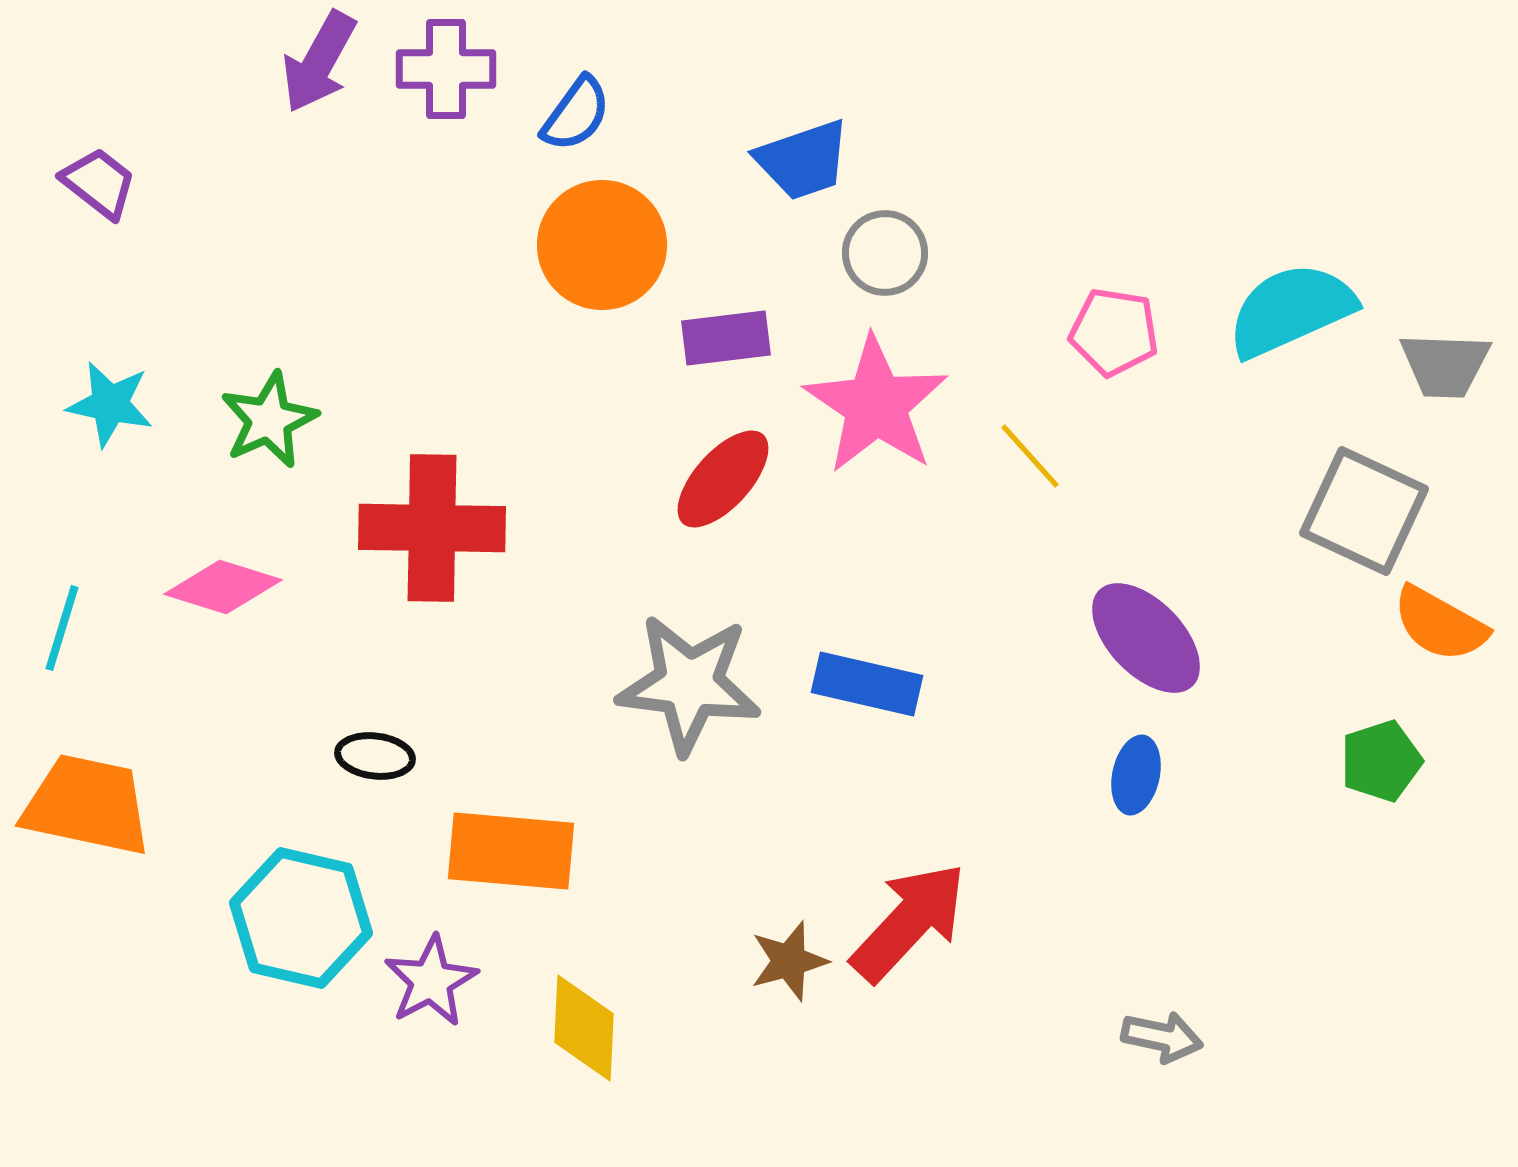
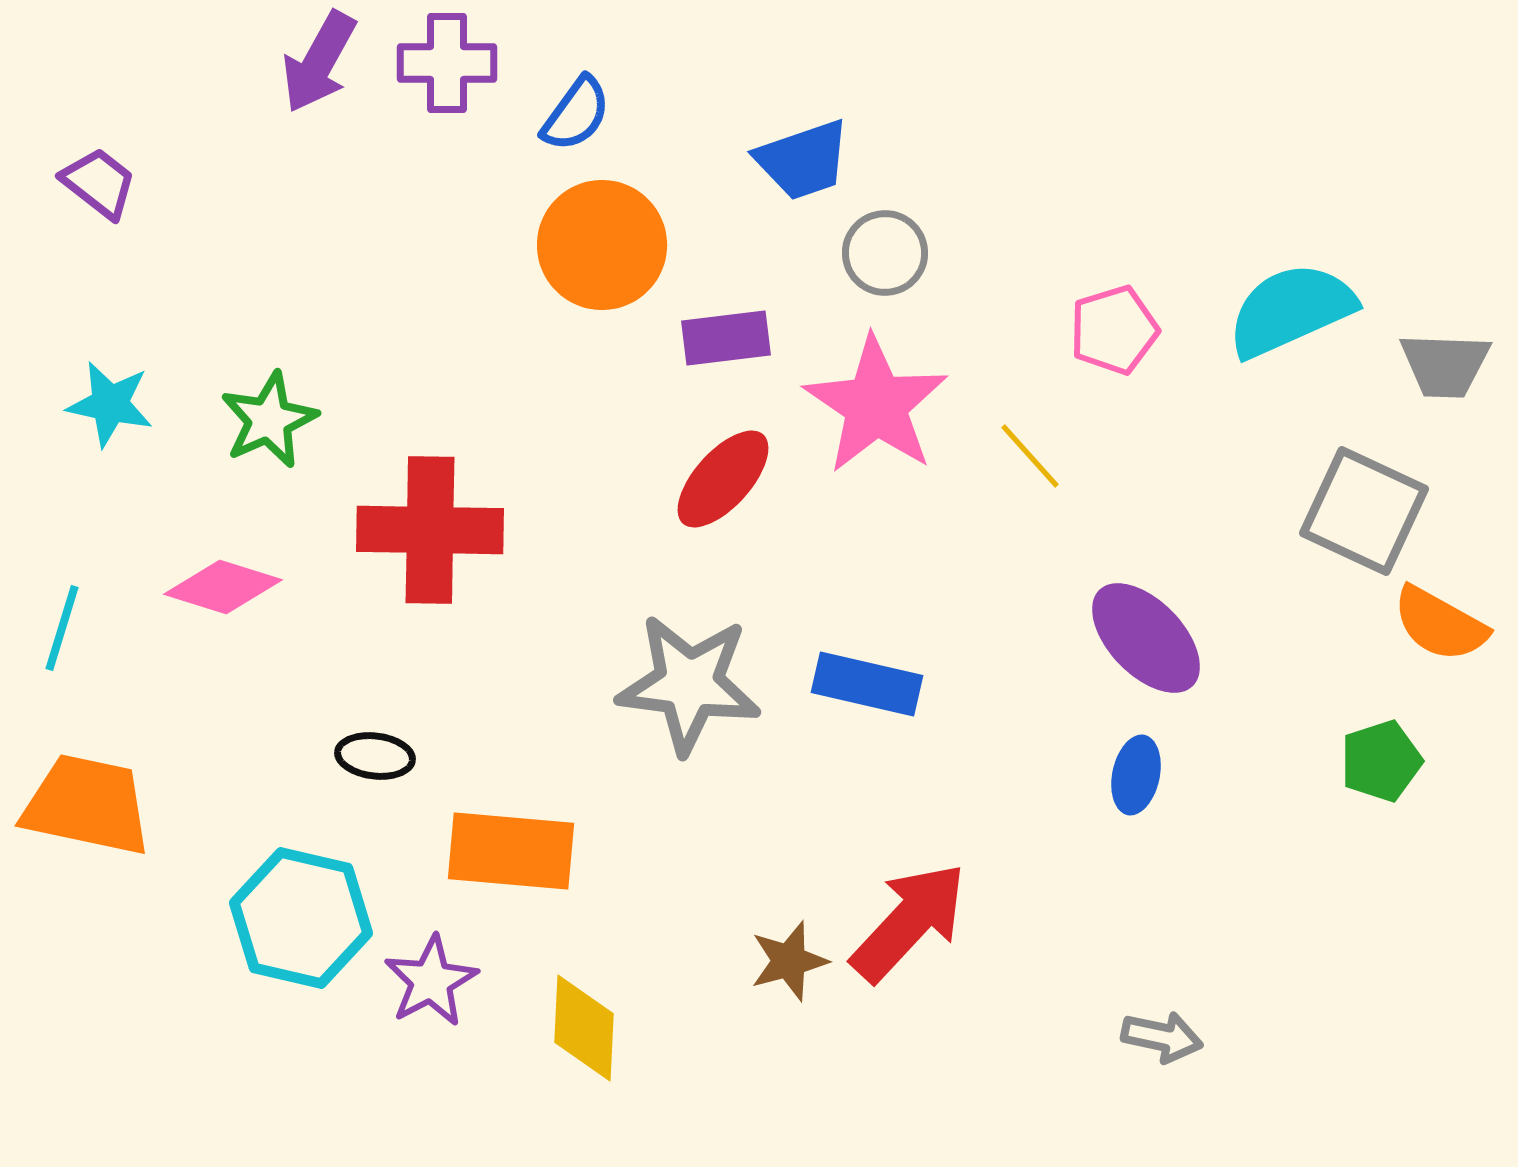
purple cross: moved 1 px right, 6 px up
pink pentagon: moved 2 px up; rotated 26 degrees counterclockwise
red cross: moved 2 px left, 2 px down
